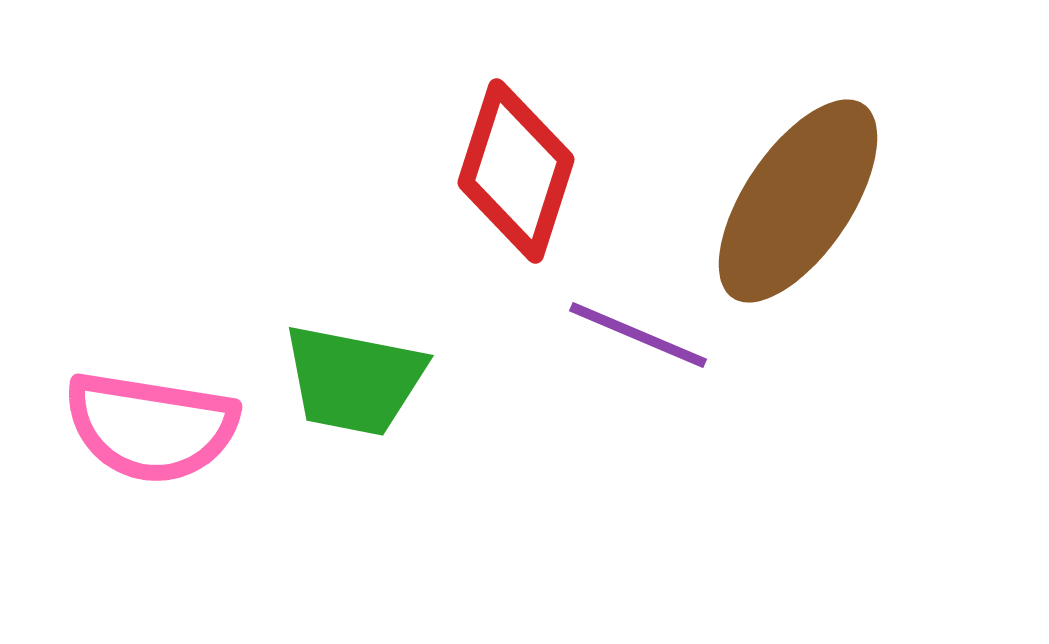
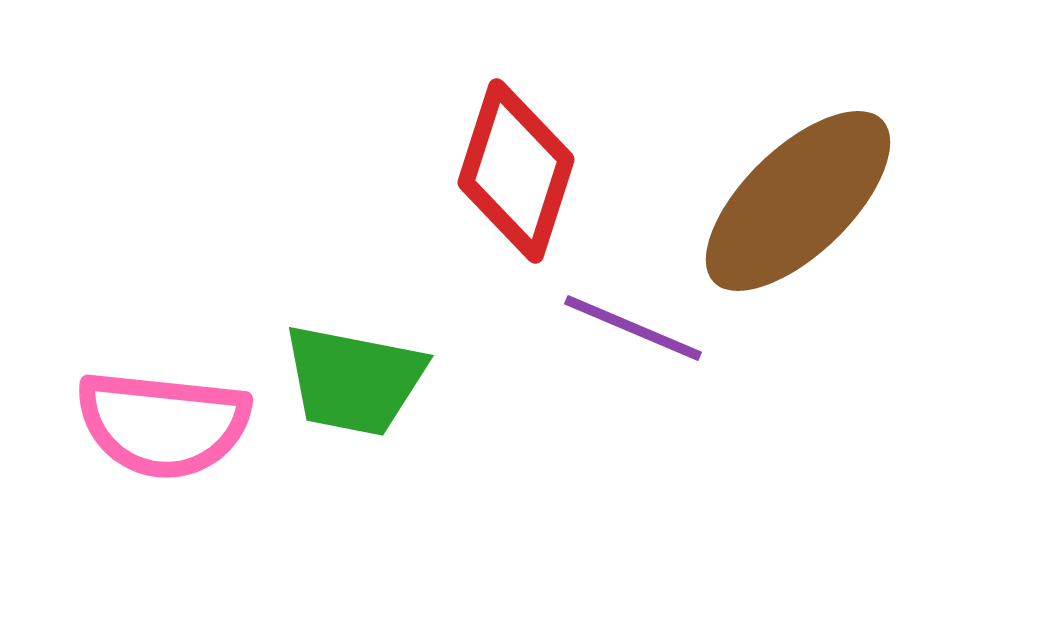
brown ellipse: rotated 12 degrees clockwise
purple line: moved 5 px left, 7 px up
pink semicircle: moved 12 px right, 3 px up; rotated 3 degrees counterclockwise
